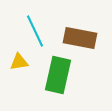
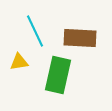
brown rectangle: rotated 8 degrees counterclockwise
